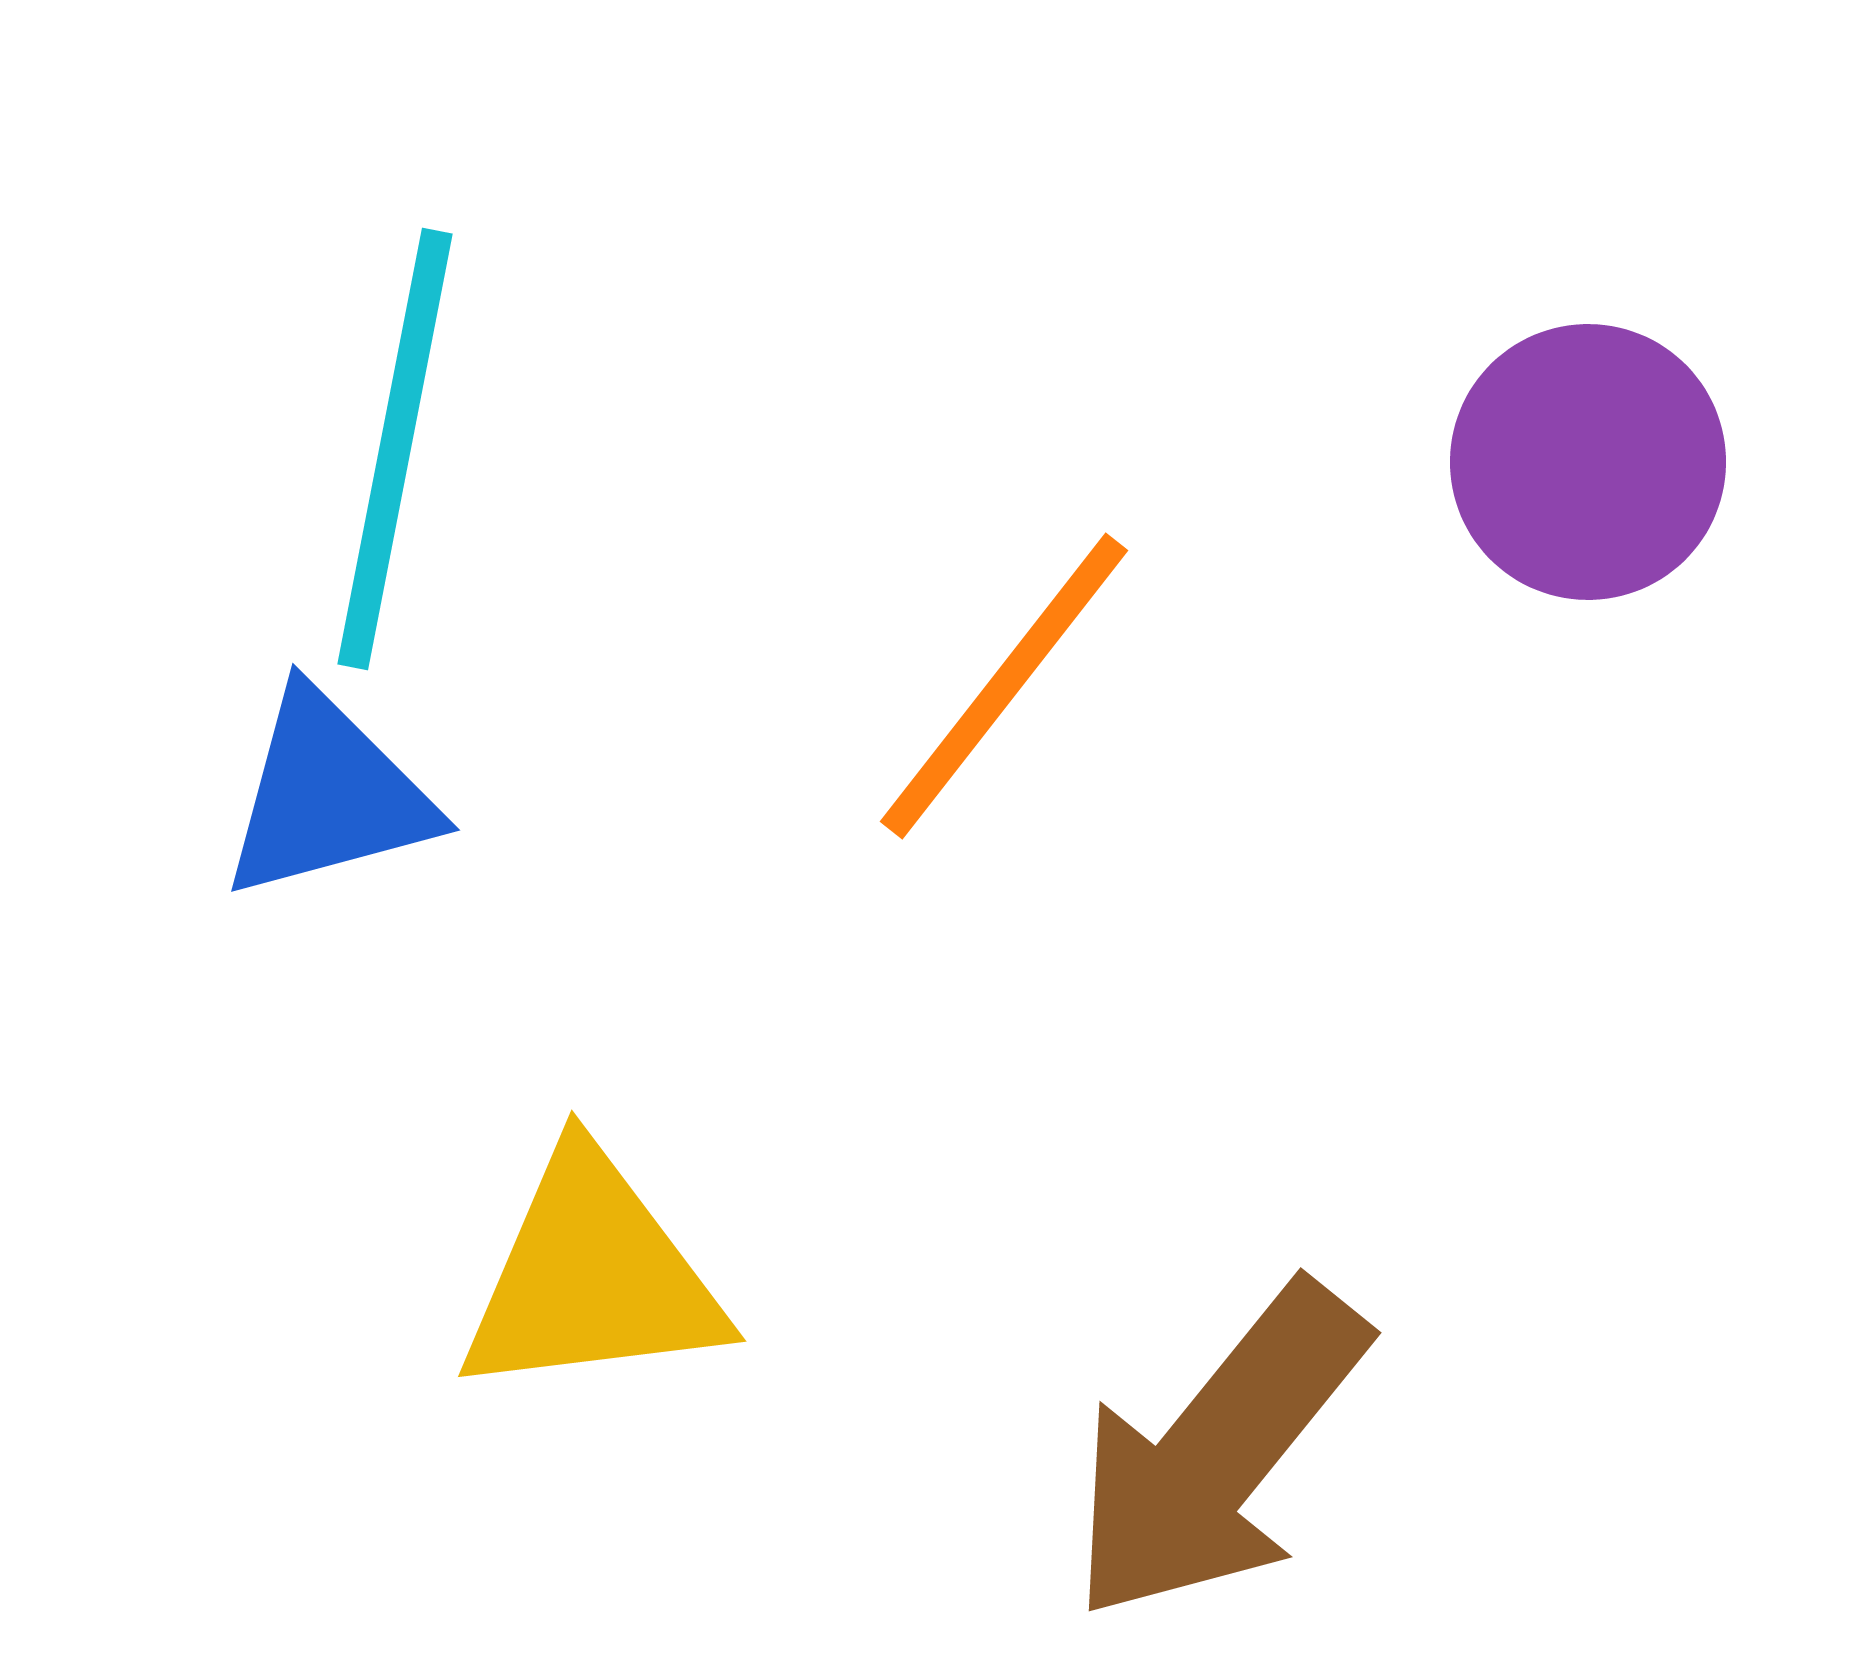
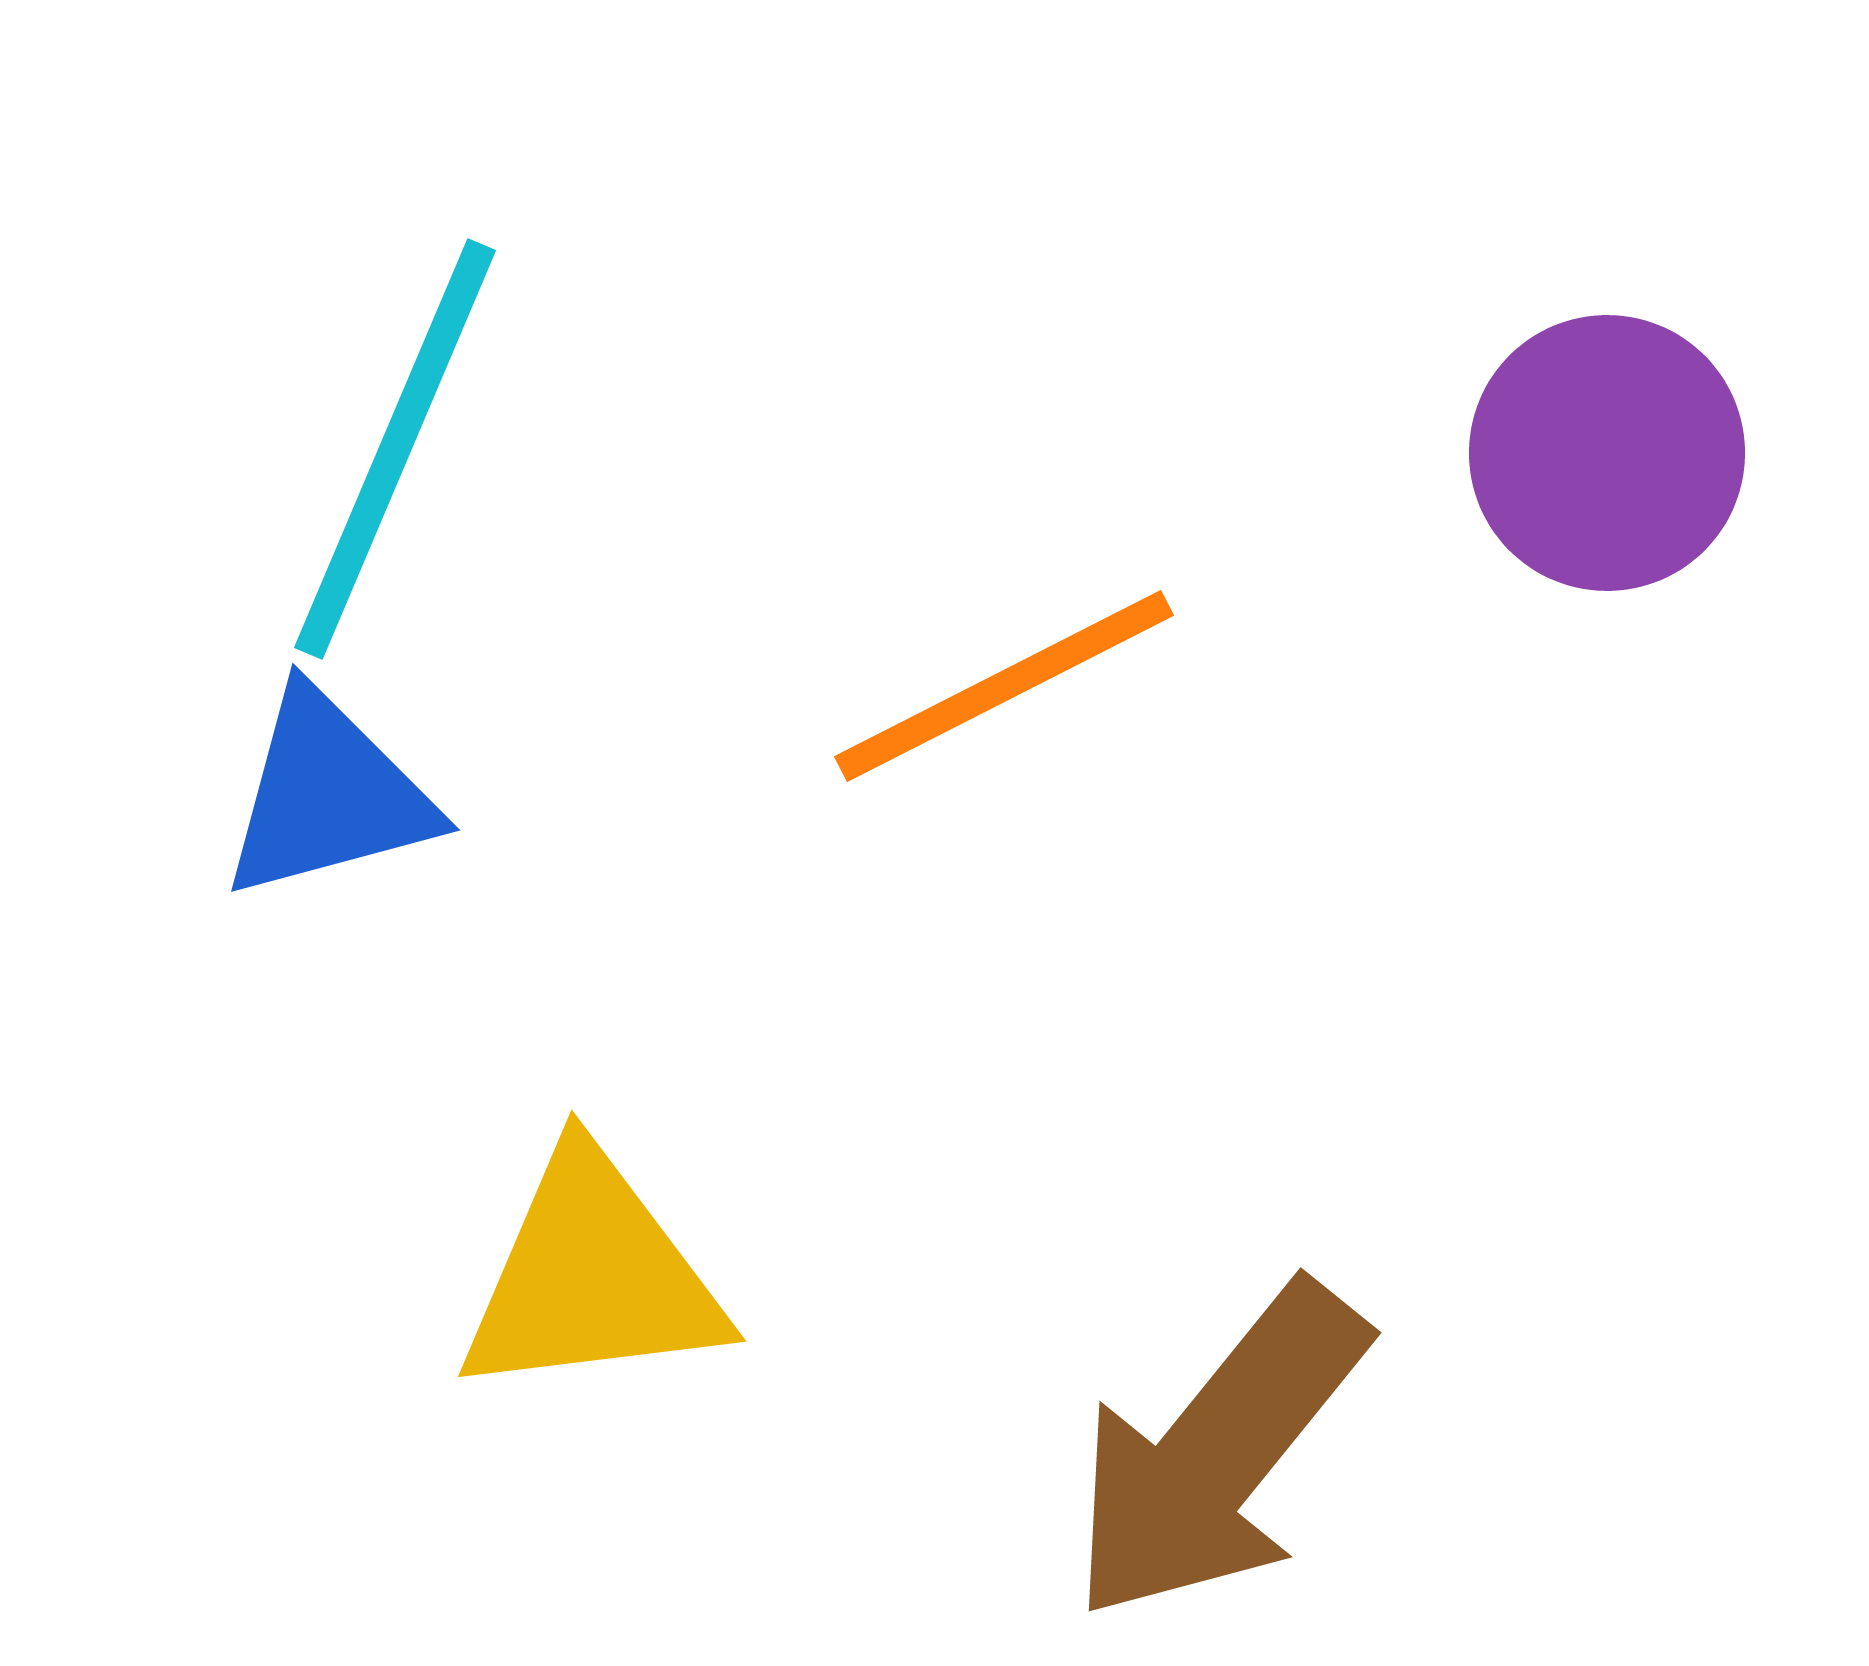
cyan line: rotated 12 degrees clockwise
purple circle: moved 19 px right, 9 px up
orange line: rotated 25 degrees clockwise
